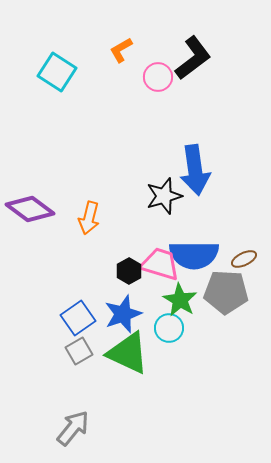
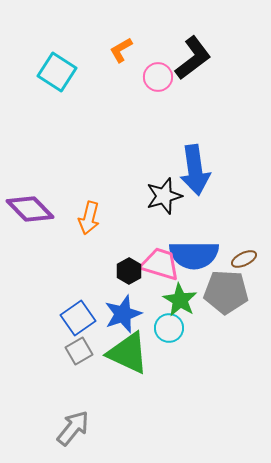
purple diamond: rotated 9 degrees clockwise
